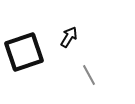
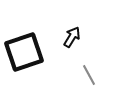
black arrow: moved 3 px right
